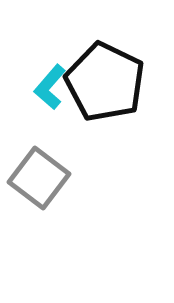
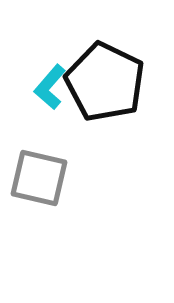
gray square: rotated 24 degrees counterclockwise
